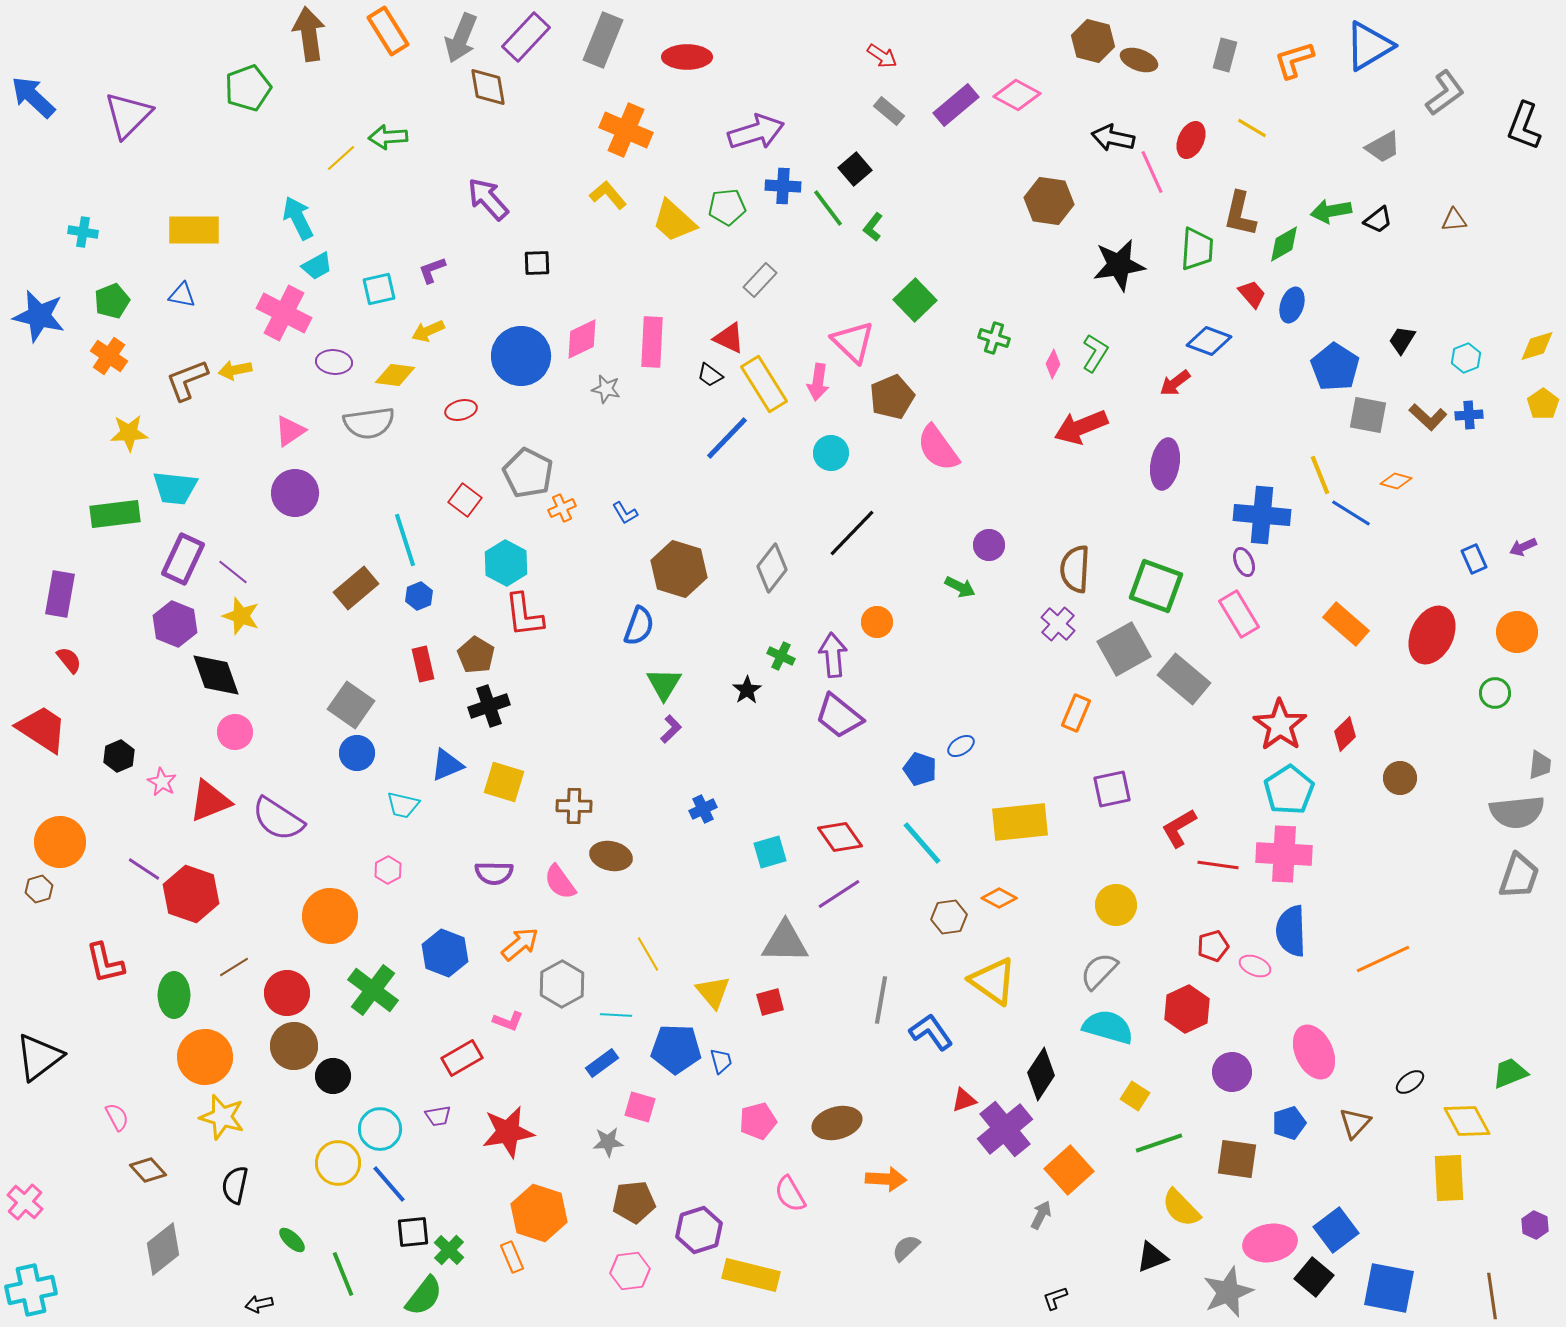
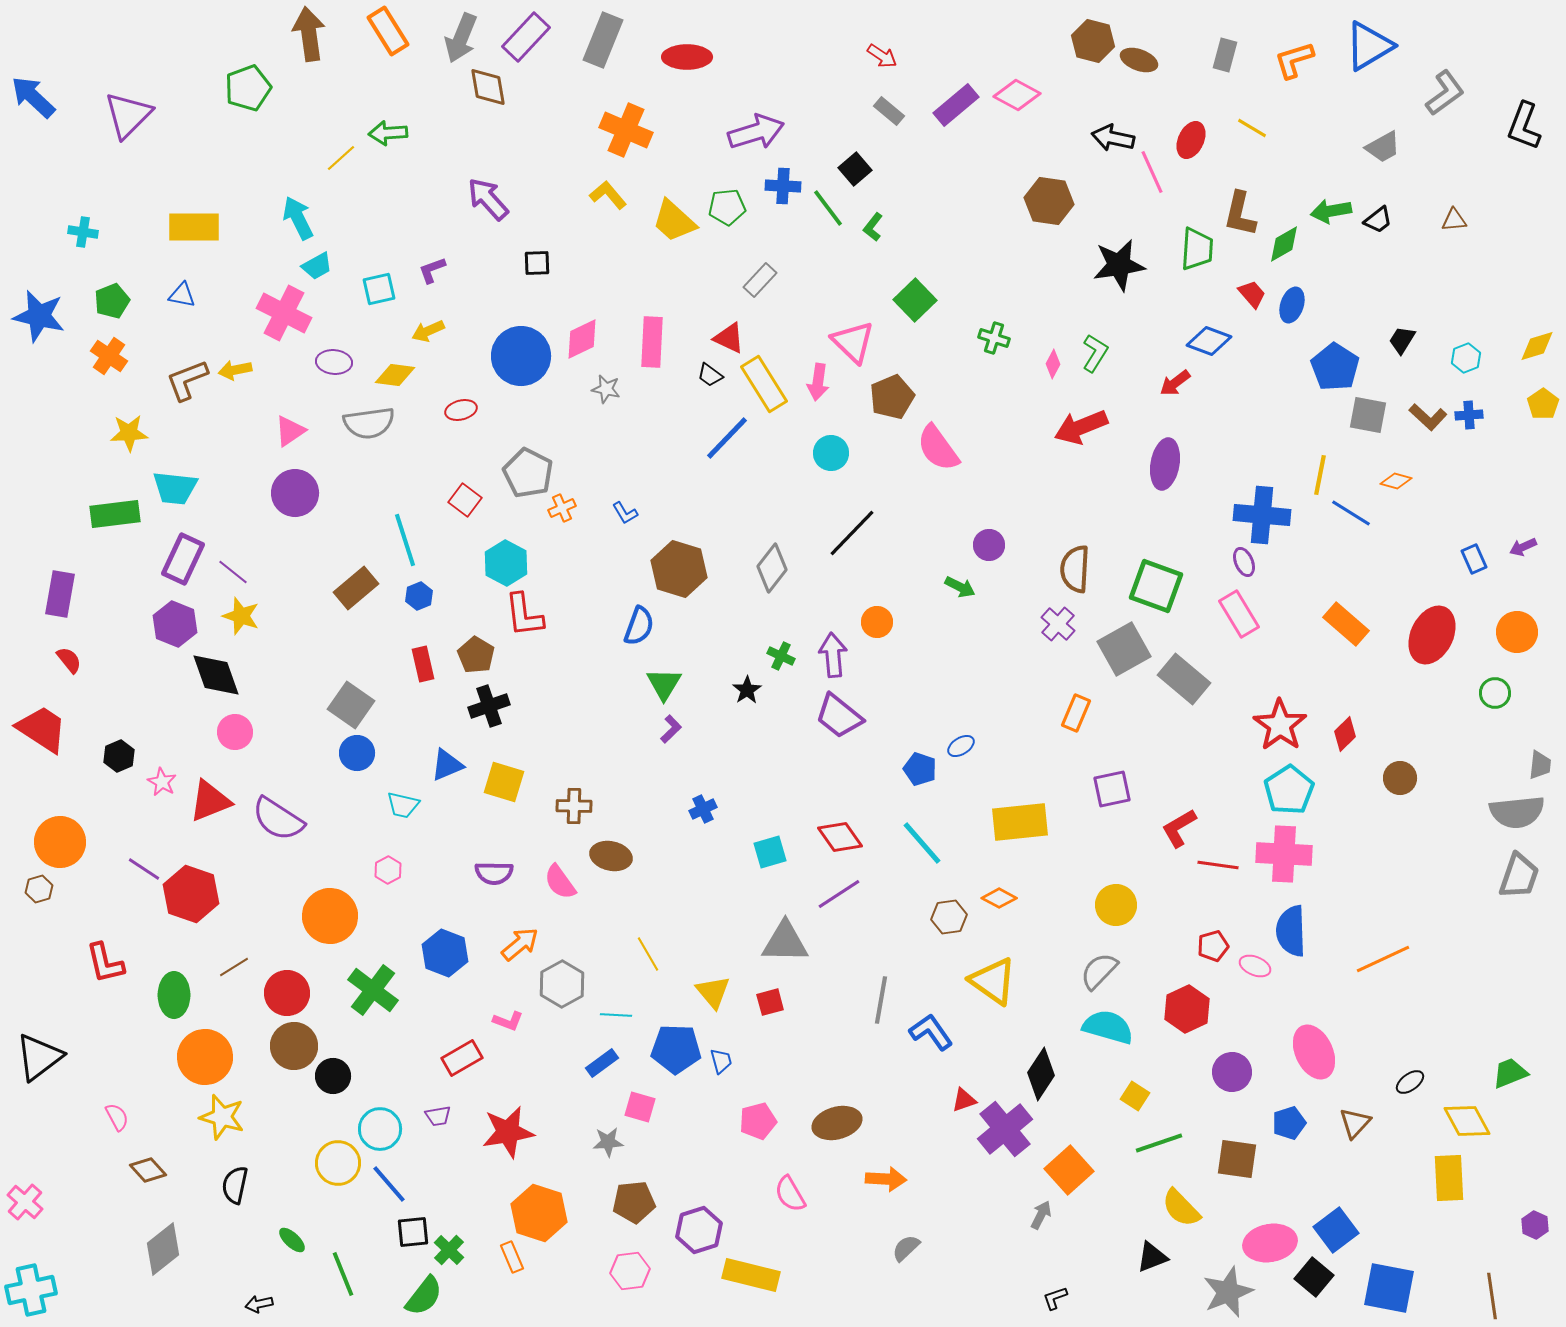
green arrow at (388, 137): moved 4 px up
yellow rectangle at (194, 230): moved 3 px up
yellow line at (1320, 475): rotated 33 degrees clockwise
